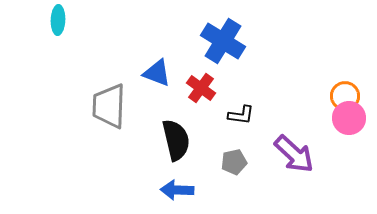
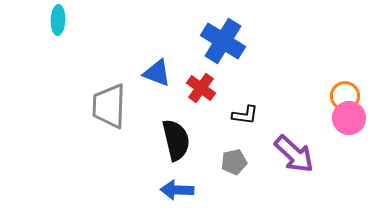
black L-shape: moved 4 px right
